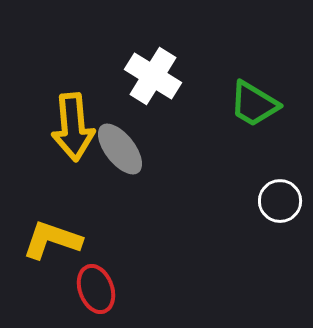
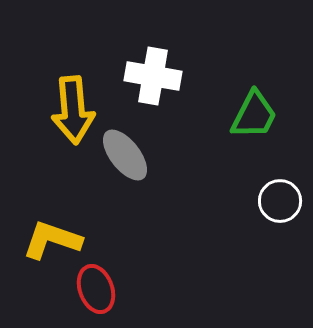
white cross: rotated 22 degrees counterclockwise
green trapezoid: moved 11 px down; rotated 94 degrees counterclockwise
yellow arrow: moved 17 px up
gray ellipse: moved 5 px right, 6 px down
